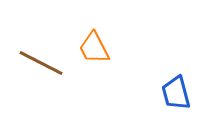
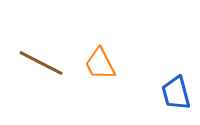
orange trapezoid: moved 6 px right, 16 px down
